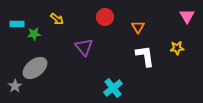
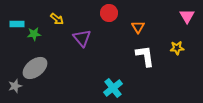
red circle: moved 4 px right, 4 px up
purple triangle: moved 2 px left, 9 px up
gray star: rotated 16 degrees clockwise
